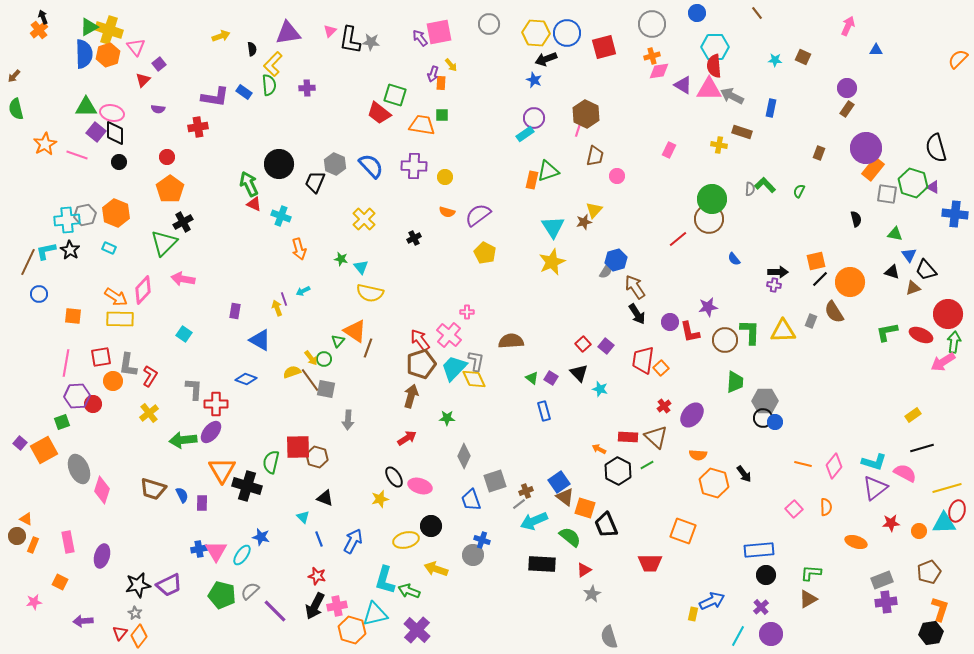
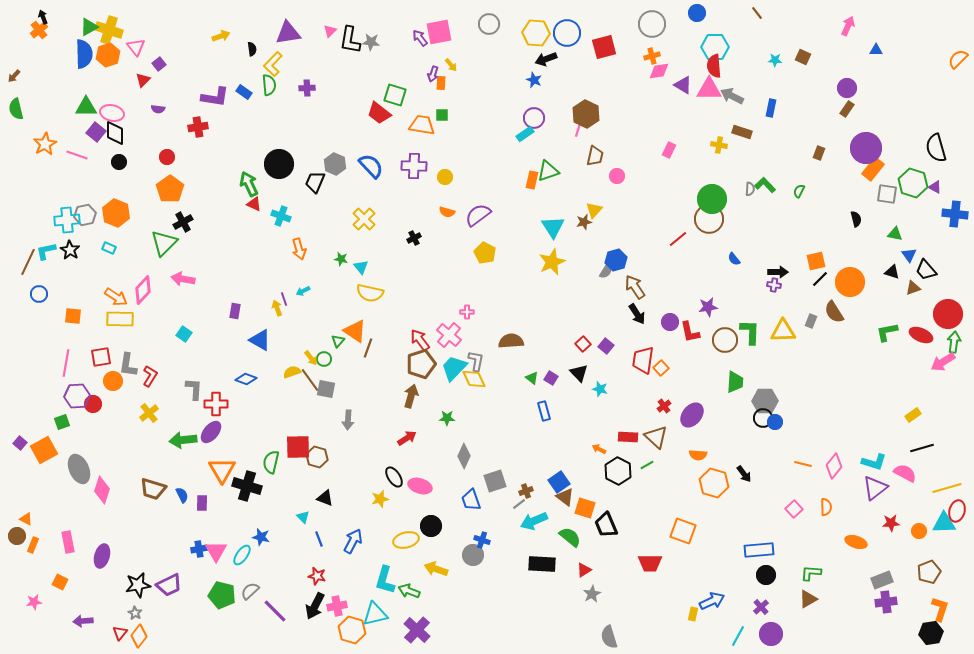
purple triangle at (933, 187): moved 2 px right
